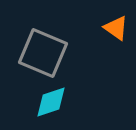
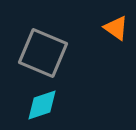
cyan diamond: moved 9 px left, 3 px down
